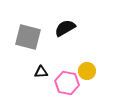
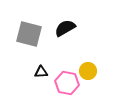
gray square: moved 1 px right, 3 px up
yellow circle: moved 1 px right
